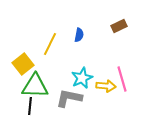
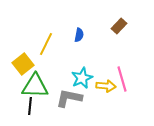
brown rectangle: rotated 21 degrees counterclockwise
yellow line: moved 4 px left
